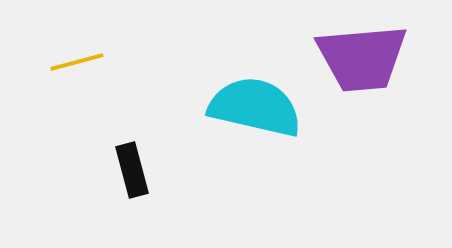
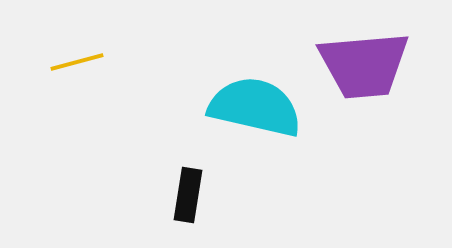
purple trapezoid: moved 2 px right, 7 px down
black rectangle: moved 56 px right, 25 px down; rotated 24 degrees clockwise
